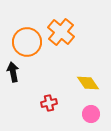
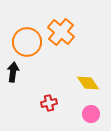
black arrow: rotated 18 degrees clockwise
